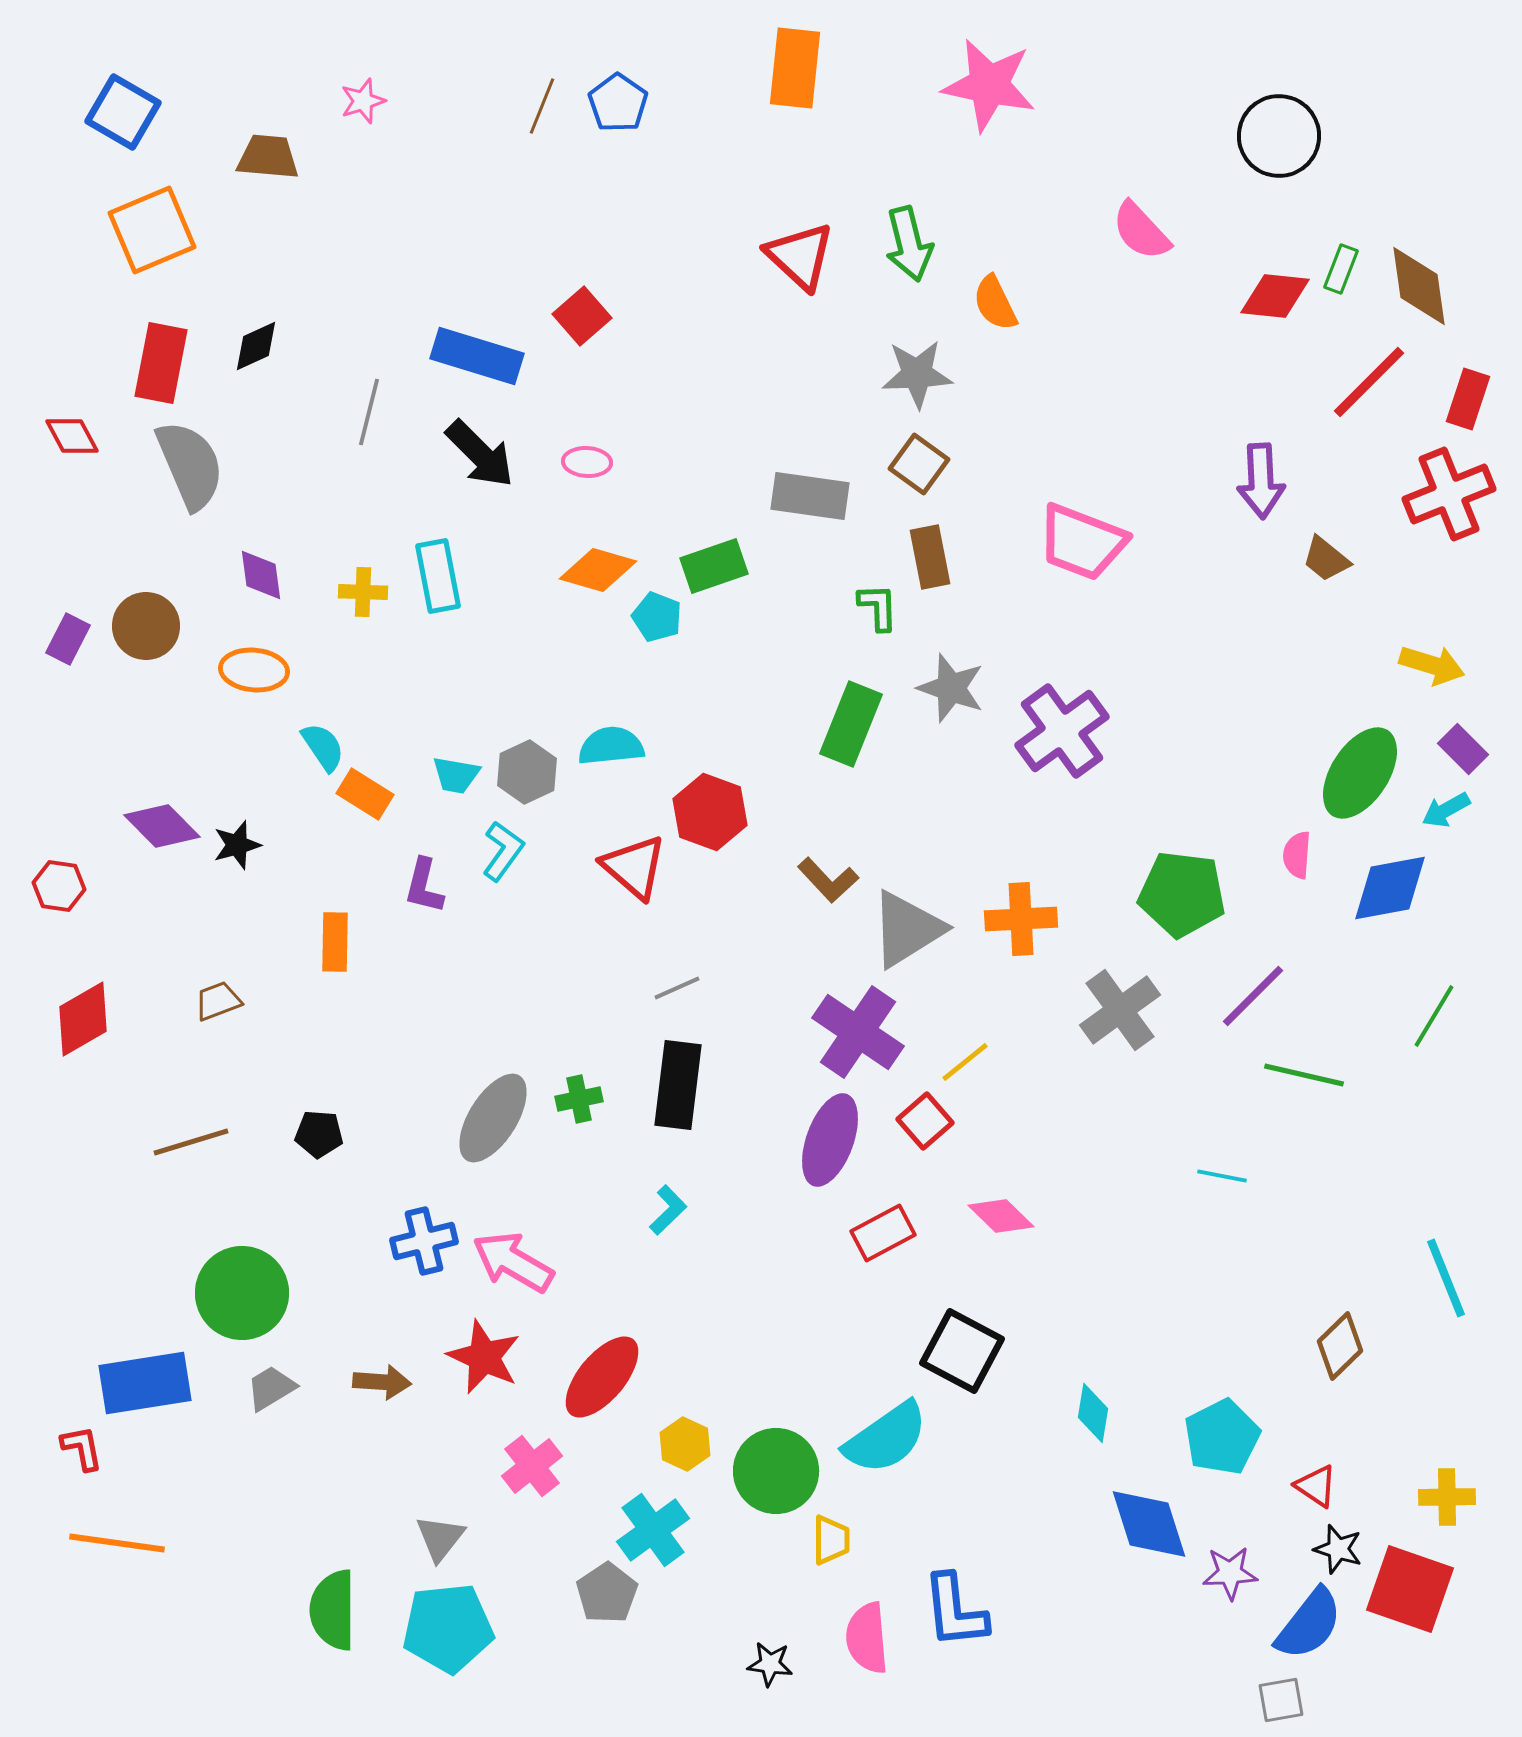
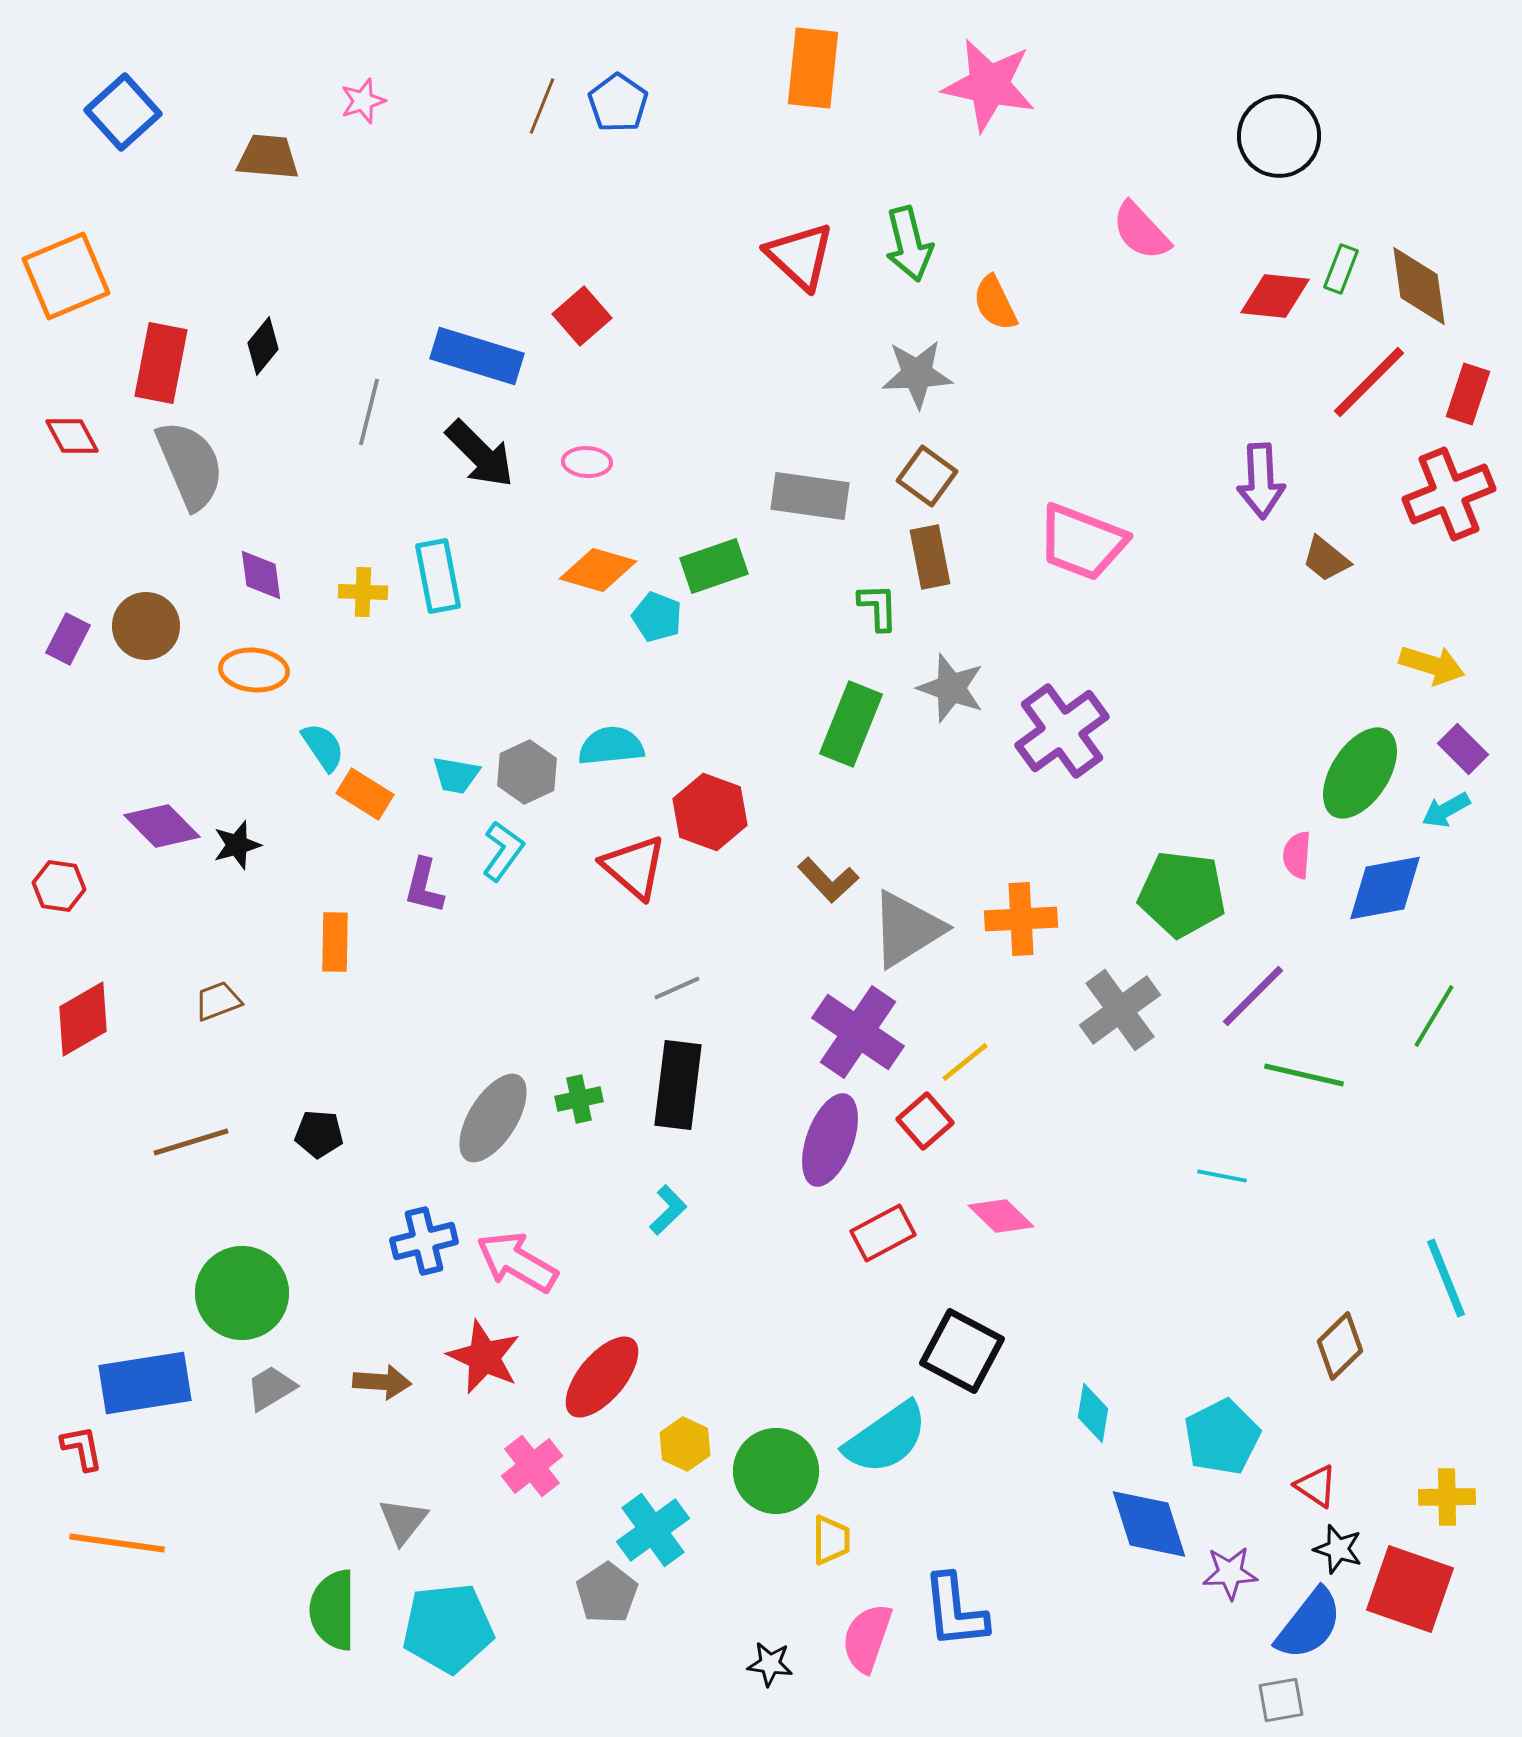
orange rectangle at (795, 68): moved 18 px right
blue square at (123, 112): rotated 18 degrees clockwise
orange square at (152, 230): moved 86 px left, 46 px down
black diamond at (256, 346): moved 7 px right; rotated 26 degrees counterclockwise
red rectangle at (1468, 399): moved 5 px up
brown square at (919, 464): moved 8 px right, 12 px down
blue diamond at (1390, 888): moved 5 px left
pink arrow at (513, 1262): moved 4 px right
gray triangle at (440, 1538): moved 37 px left, 17 px up
pink semicircle at (867, 1638): rotated 24 degrees clockwise
